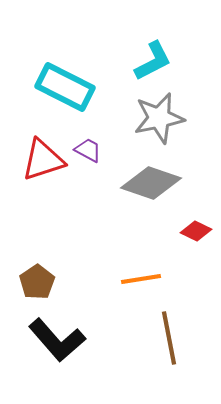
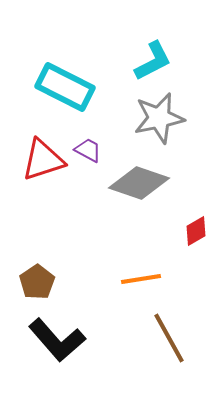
gray diamond: moved 12 px left
red diamond: rotated 56 degrees counterclockwise
brown line: rotated 18 degrees counterclockwise
